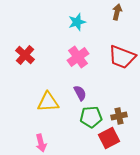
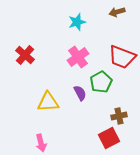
brown arrow: rotated 119 degrees counterclockwise
green pentagon: moved 10 px right, 35 px up; rotated 25 degrees counterclockwise
